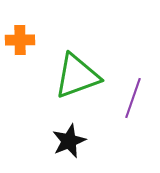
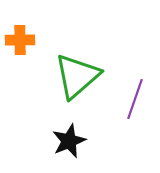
green triangle: rotated 21 degrees counterclockwise
purple line: moved 2 px right, 1 px down
